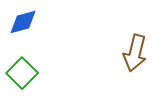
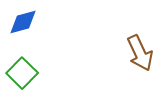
brown arrow: moved 5 px right; rotated 39 degrees counterclockwise
